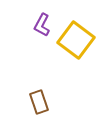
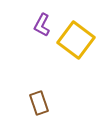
brown rectangle: moved 1 px down
